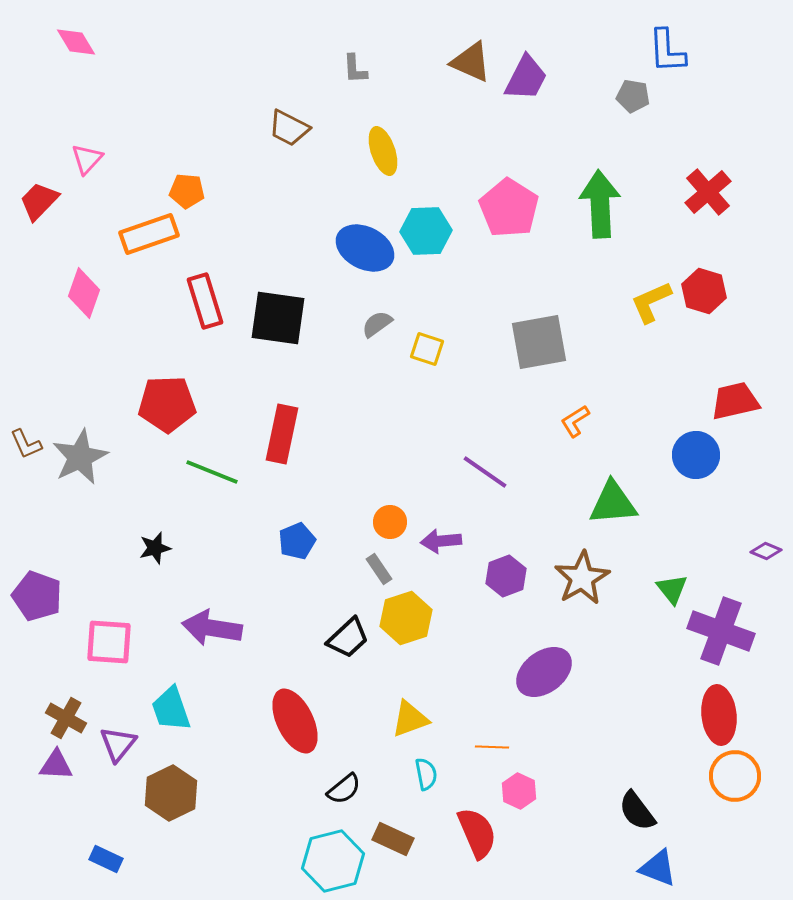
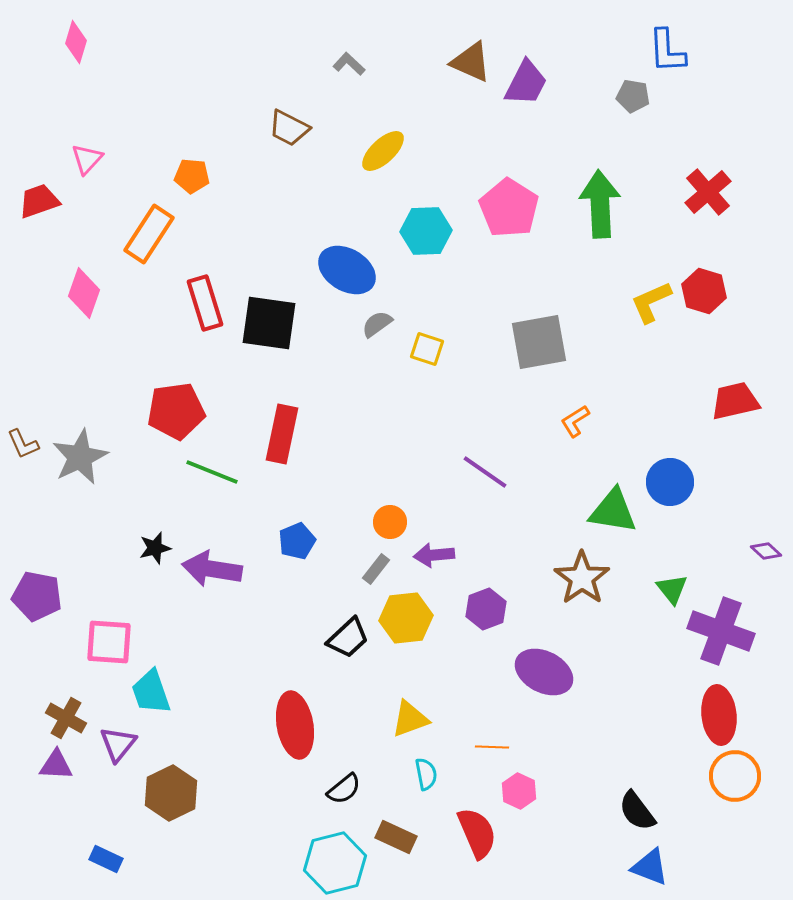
pink diamond at (76, 42): rotated 48 degrees clockwise
gray L-shape at (355, 69): moved 6 px left, 5 px up; rotated 136 degrees clockwise
purple trapezoid at (526, 78): moved 5 px down
yellow ellipse at (383, 151): rotated 66 degrees clockwise
orange pentagon at (187, 191): moved 5 px right, 15 px up
red trapezoid at (39, 201): rotated 27 degrees clockwise
orange rectangle at (149, 234): rotated 38 degrees counterclockwise
blue ellipse at (365, 248): moved 18 px left, 22 px down; rotated 4 degrees clockwise
red rectangle at (205, 301): moved 2 px down
black square at (278, 318): moved 9 px left, 5 px down
red pentagon at (167, 404): moved 9 px right, 7 px down; rotated 6 degrees counterclockwise
brown L-shape at (26, 444): moved 3 px left
blue circle at (696, 455): moved 26 px left, 27 px down
green triangle at (613, 503): moved 8 px down; rotated 14 degrees clockwise
purple arrow at (441, 541): moved 7 px left, 14 px down
purple diamond at (766, 551): rotated 20 degrees clockwise
gray rectangle at (379, 569): moved 3 px left; rotated 72 degrees clockwise
purple hexagon at (506, 576): moved 20 px left, 33 px down
brown star at (582, 578): rotated 6 degrees counterclockwise
purple pentagon at (37, 596): rotated 9 degrees counterclockwise
yellow hexagon at (406, 618): rotated 12 degrees clockwise
purple arrow at (212, 628): moved 59 px up
purple ellipse at (544, 672): rotated 64 degrees clockwise
cyan trapezoid at (171, 709): moved 20 px left, 17 px up
red ellipse at (295, 721): moved 4 px down; rotated 16 degrees clockwise
brown rectangle at (393, 839): moved 3 px right, 2 px up
cyan hexagon at (333, 861): moved 2 px right, 2 px down
blue triangle at (658, 868): moved 8 px left, 1 px up
